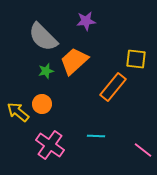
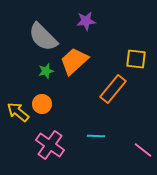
orange rectangle: moved 2 px down
